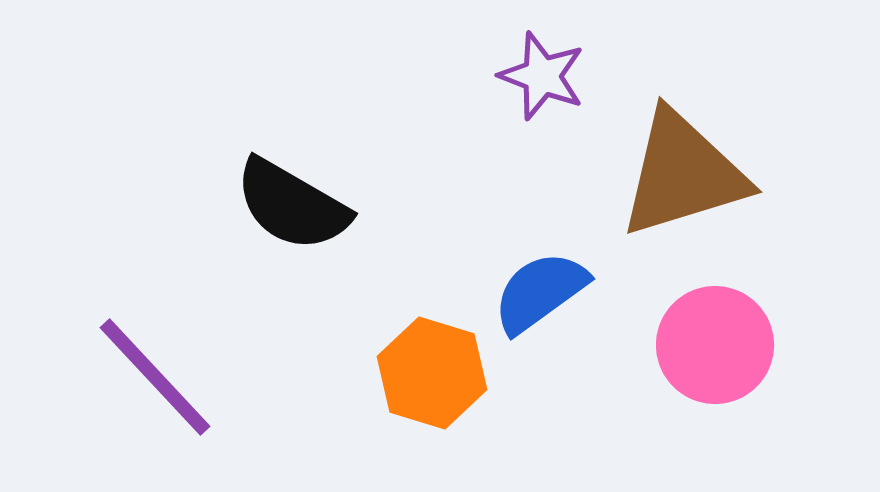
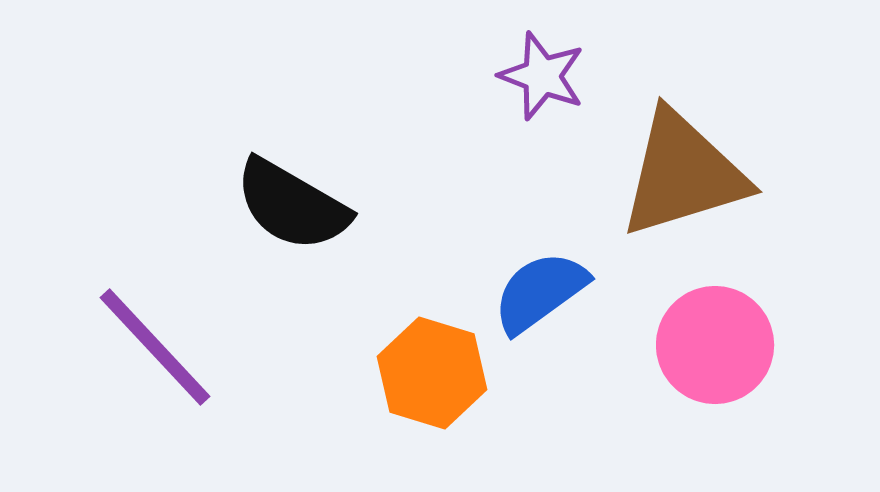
purple line: moved 30 px up
